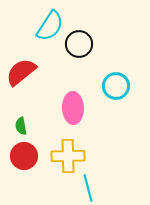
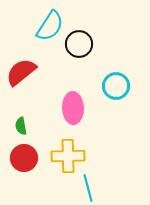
red circle: moved 2 px down
